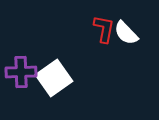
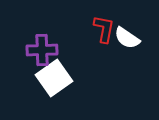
white semicircle: moved 1 px right, 5 px down; rotated 12 degrees counterclockwise
purple cross: moved 21 px right, 22 px up
